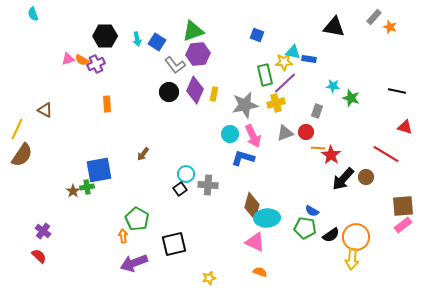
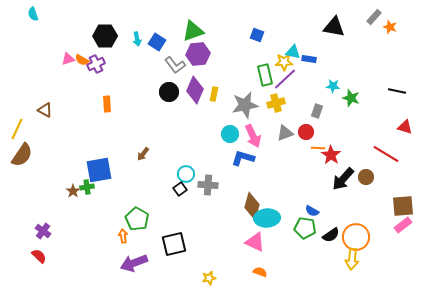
purple line at (285, 83): moved 4 px up
